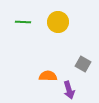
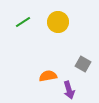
green line: rotated 35 degrees counterclockwise
orange semicircle: rotated 12 degrees counterclockwise
